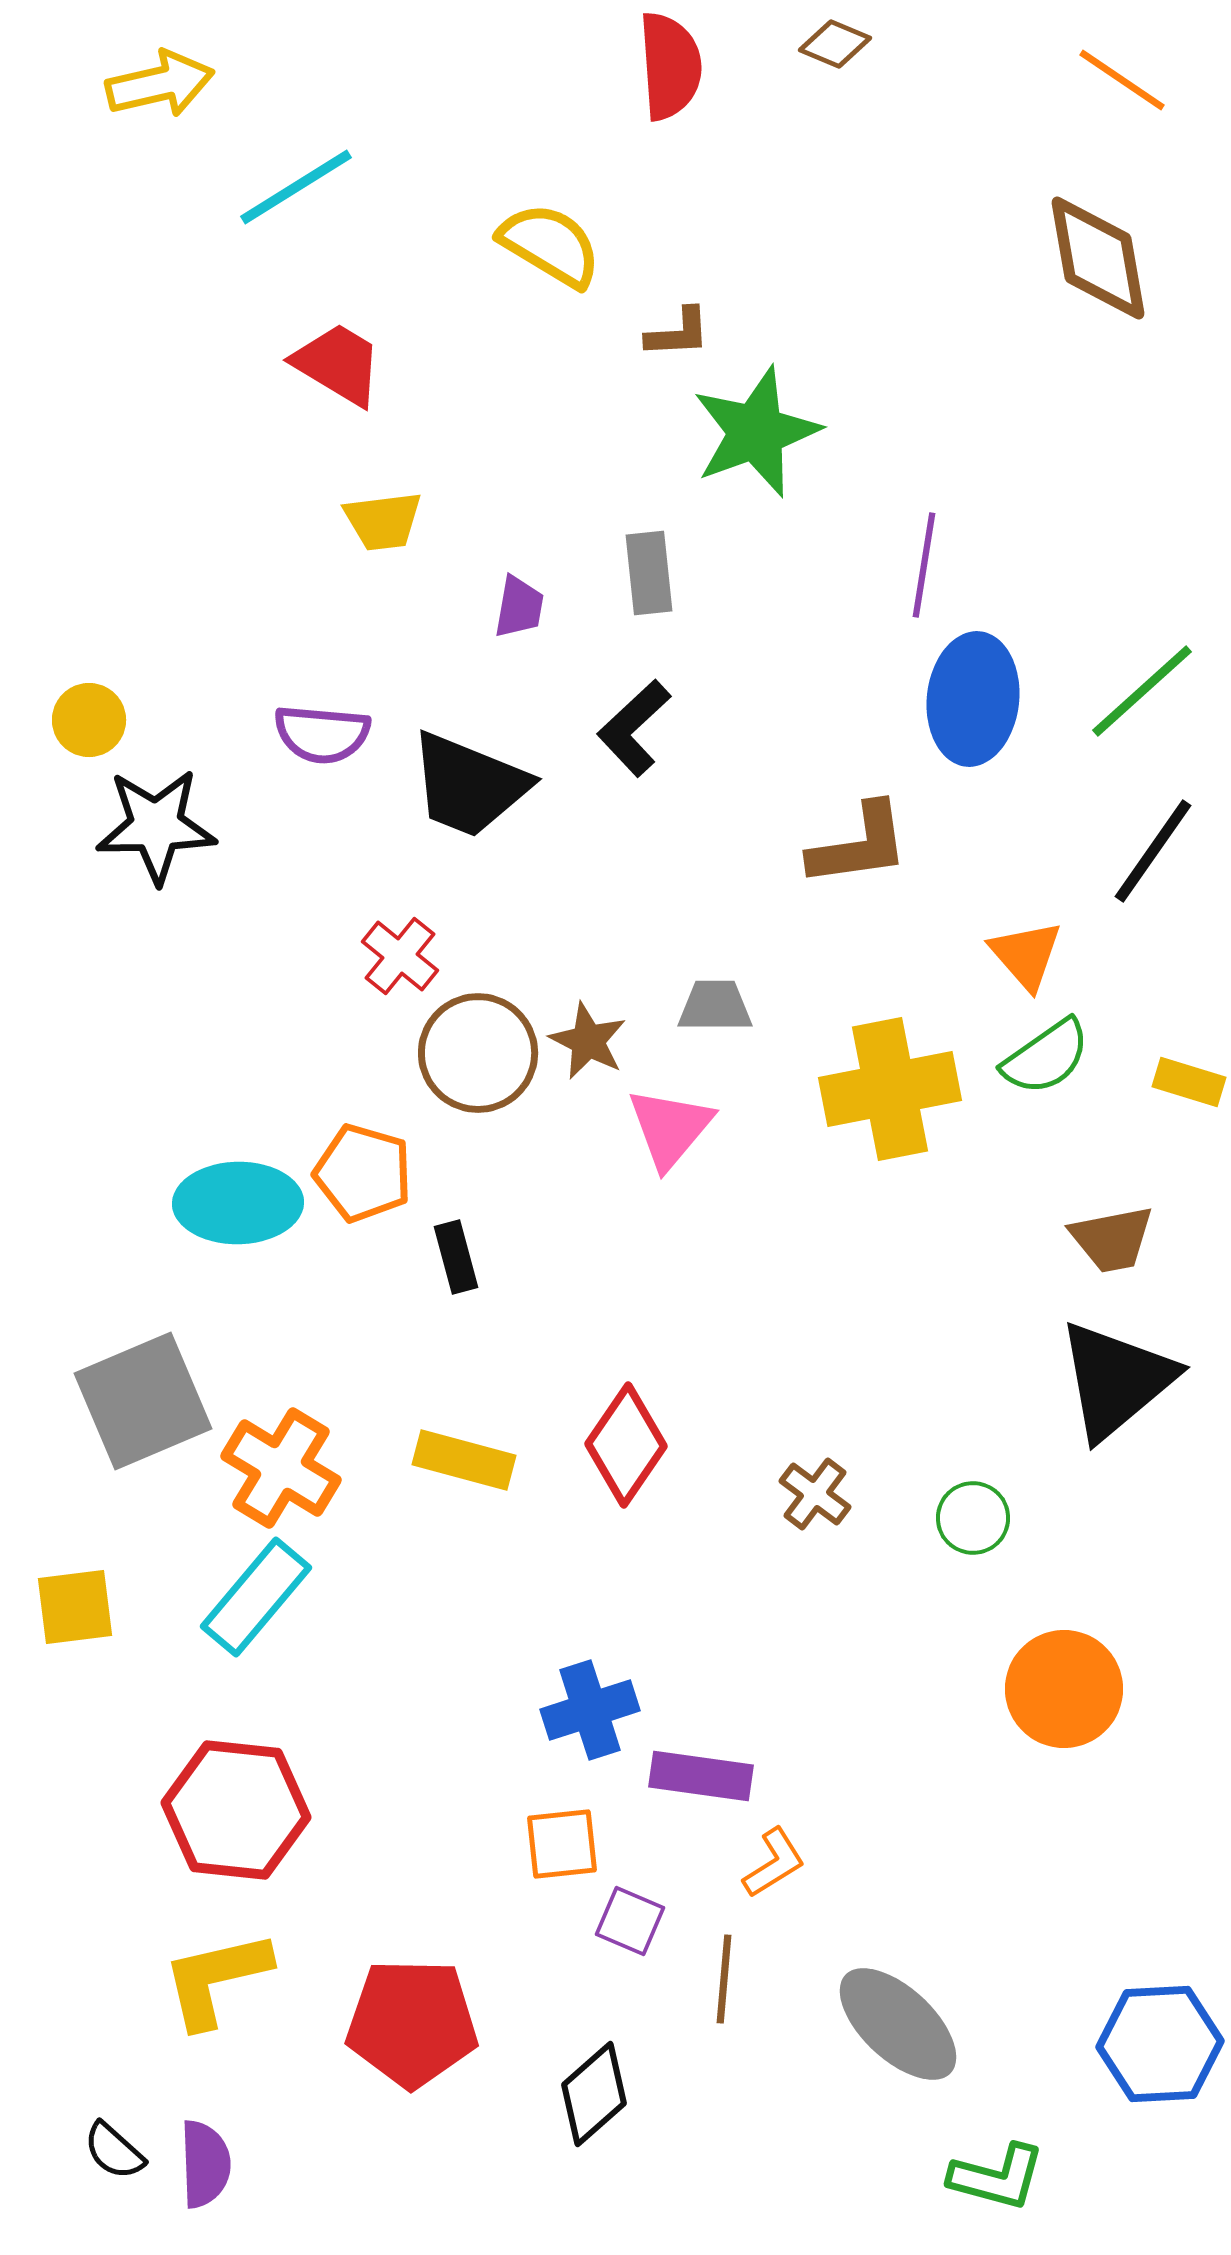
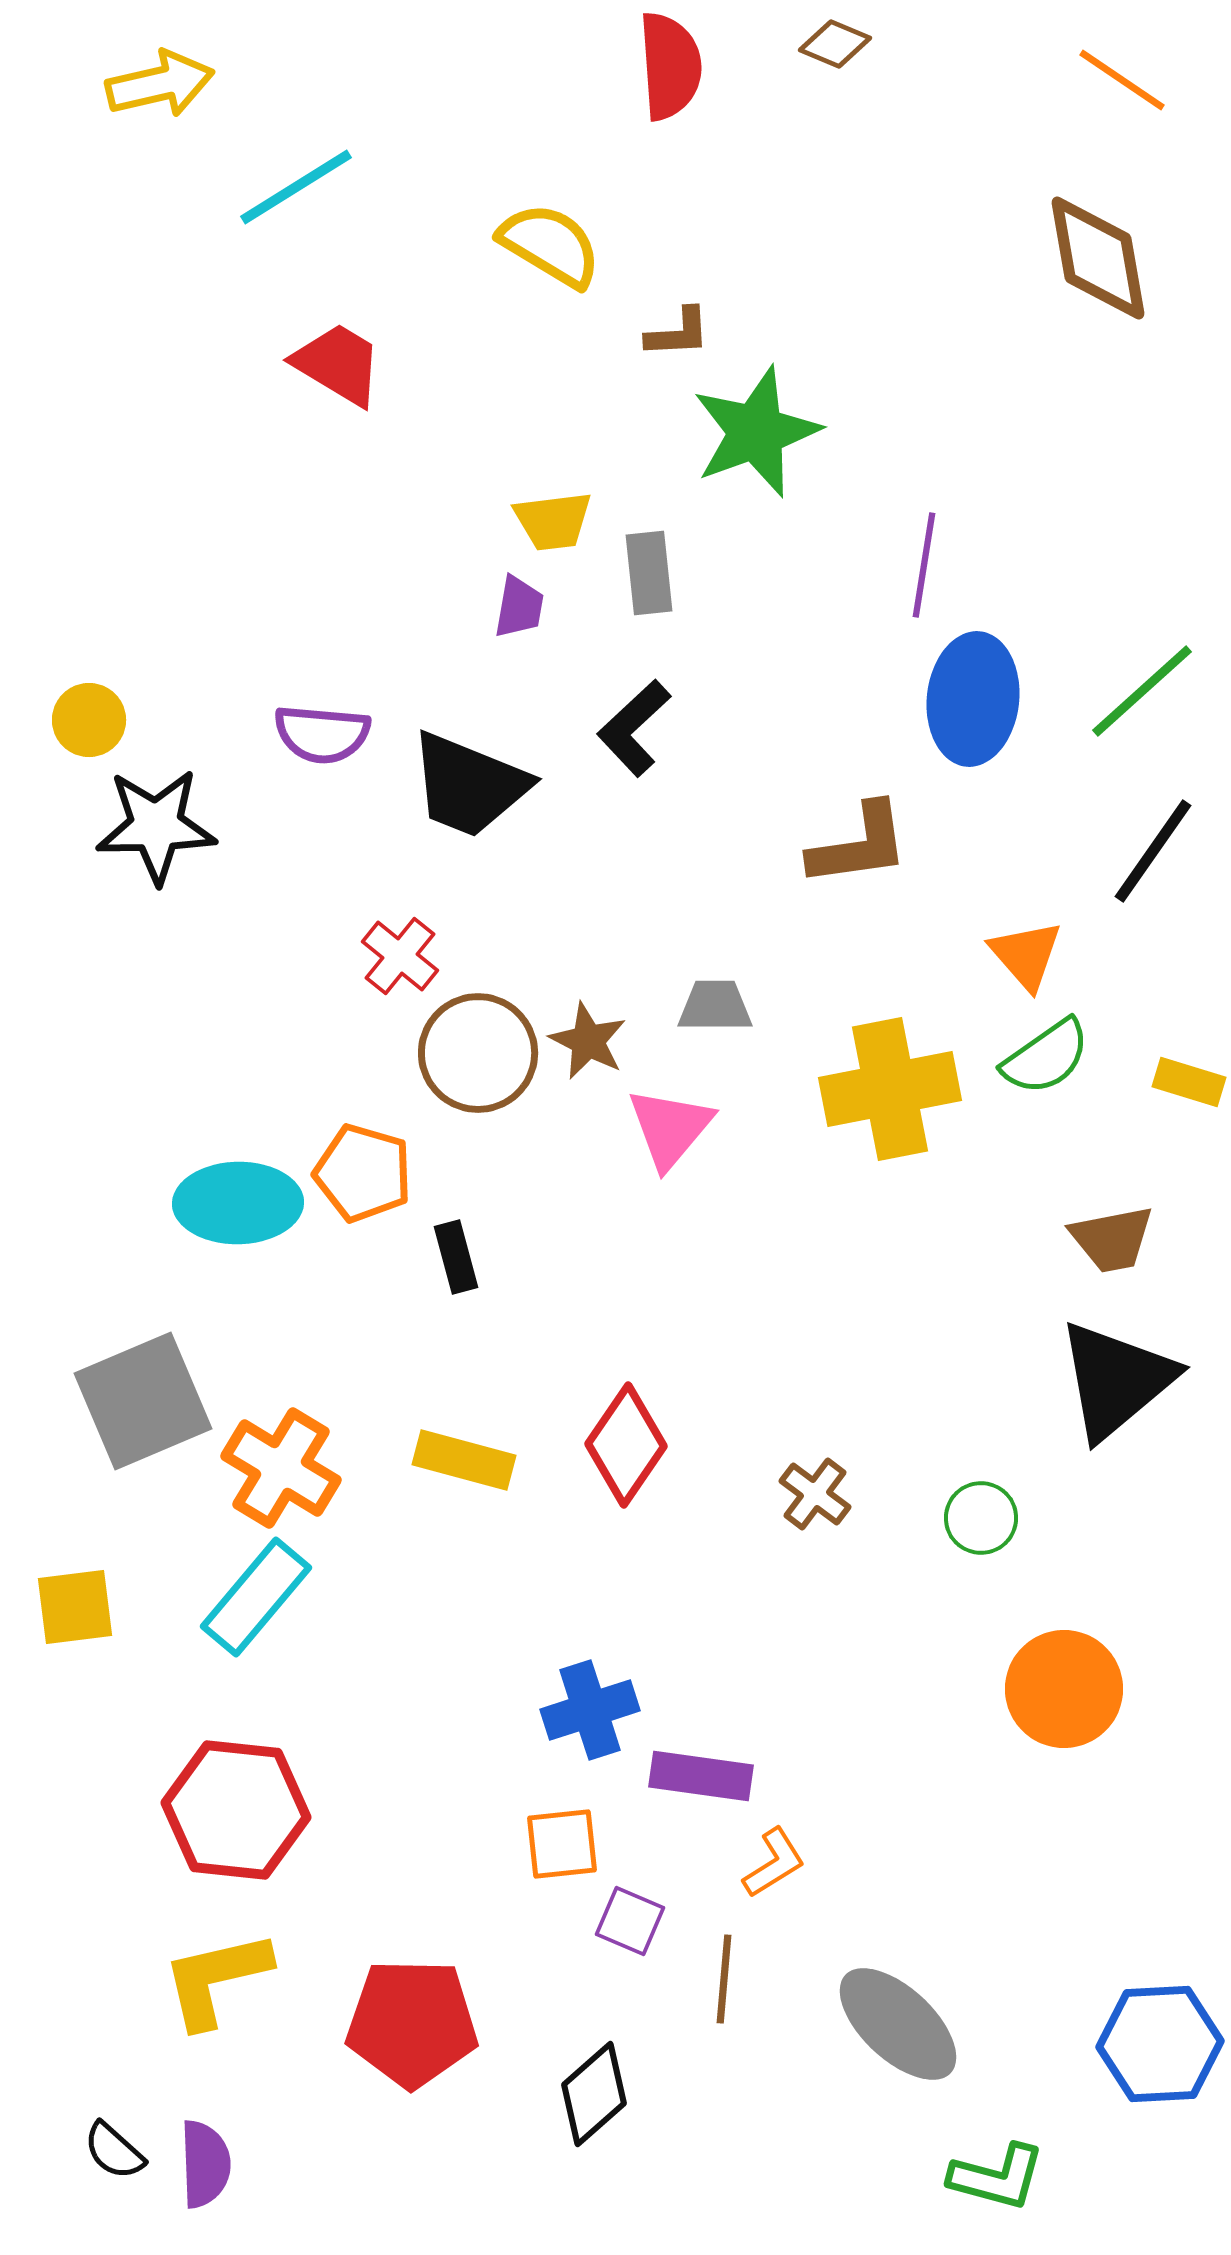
yellow trapezoid at (383, 521): moved 170 px right
green circle at (973, 1518): moved 8 px right
